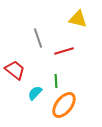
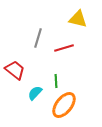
gray line: rotated 36 degrees clockwise
red line: moved 3 px up
